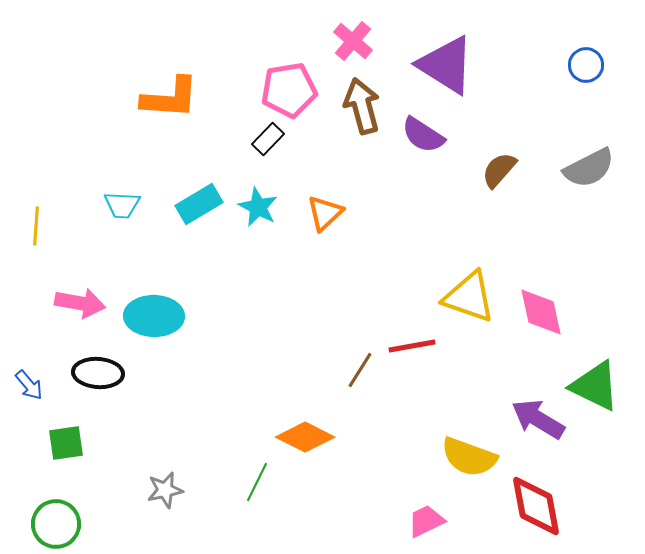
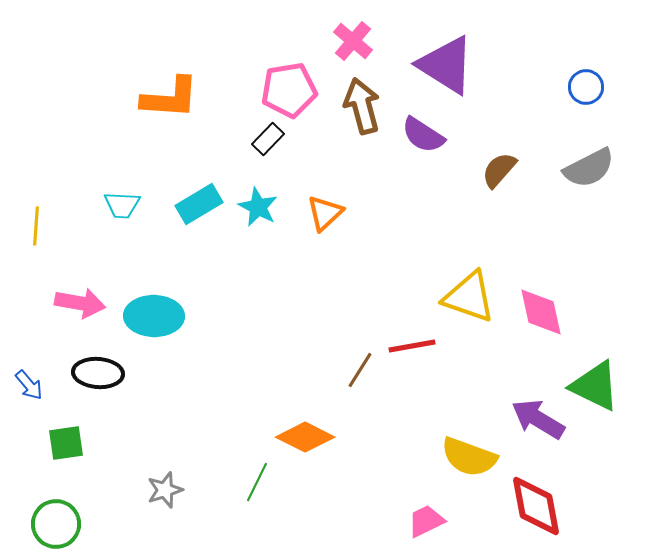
blue circle: moved 22 px down
gray star: rotated 6 degrees counterclockwise
